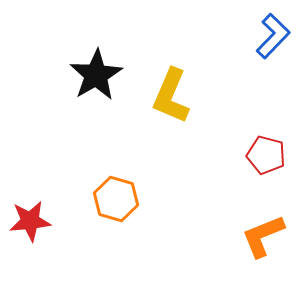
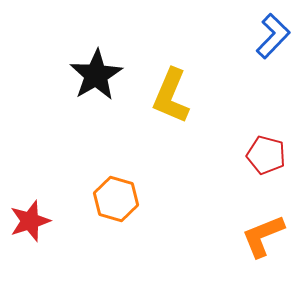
red star: rotated 12 degrees counterclockwise
